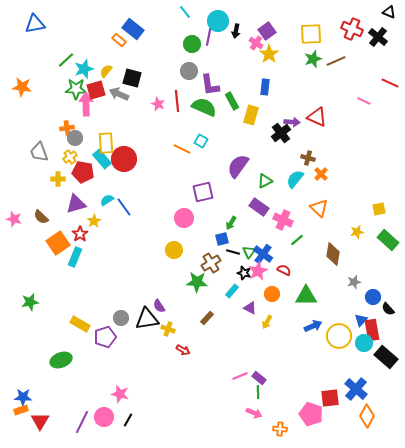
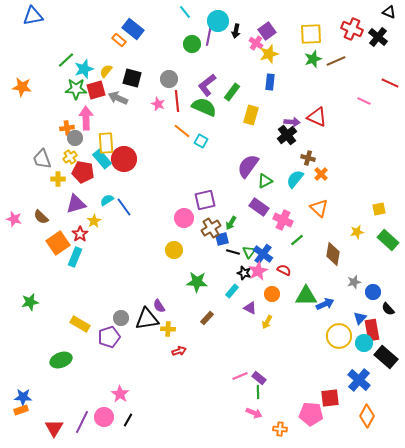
blue triangle at (35, 24): moved 2 px left, 8 px up
yellow star at (269, 54): rotated 18 degrees clockwise
gray circle at (189, 71): moved 20 px left, 8 px down
purple L-shape at (210, 85): moved 3 px left; rotated 60 degrees clockwise
blue rectangle at (265, 87): moved 5 px right, 5 px up
gray arrow at (119, 94): moved 1 px left, 4 px down
green rectangle at (232, 101): moved 9 px up; rotated 66 degrees clockwise
pink arrow at (86, 104): moved 14 px down
black cross at (281, 133): moved 6 px right, 2 px down
orange line at (182, 149): moved 18 px up; rotated 12 degrees clockwise
gray trapezoid at (39, 152): moved 3 px right, 7 px down
purple semicircle at (238, 166): moved 10 px right
purple square at (203, 192): moved 2 px right, 8 px down
brown cross at (211, 263): moved 35 px up
blue circle at (373, 297): moved 5 px up
blue triangle at (361, 320): moved 1 px left, 2 px up
blue arrow at (313, 326): moved 12 px right, 22 px up
yellow cross at (168, 329): rotated 16 degrees counterclockwise
purple pentagon at (105, 337): moved 4 px right
red arrow at (183, 350): moved 4 px left, 1 px down; rotated 48 degrees counterclockwise
blue cross at (356, 389): moved 3 px right, 9 px up
pink star at (120, 394): rotated 18 degrees clockwise
pink pentagon at (311, 414): rotated 15 degrees counterclockwise
red triangle at (40, 421): moved 14 px right, 7 px down
